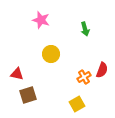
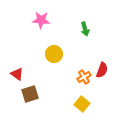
pink star: rotated 12 degrees counterclockwise
yellow circle: moved 3 px right
red triangle: rotated 24 degrees clockwise
brown square: moved 2 px right, 1 px up
yellow square: moved 5 px right; rotated 21 degrees counterclockwise
